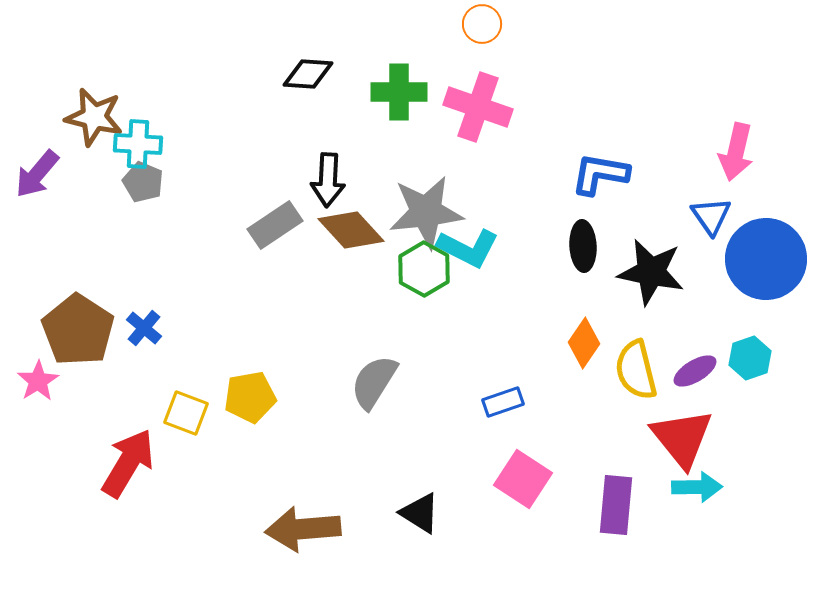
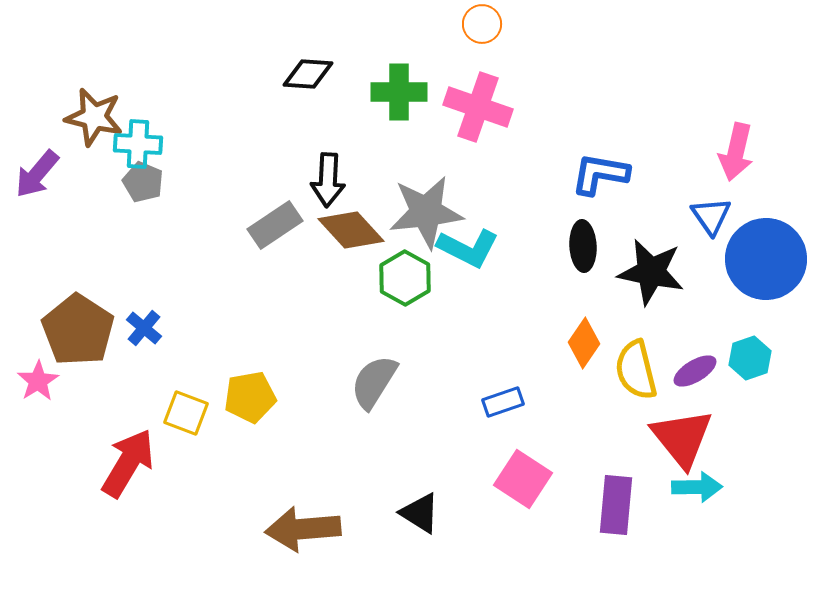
green hexagon: moved 19 px left, 9 px down
